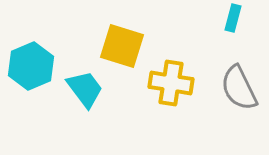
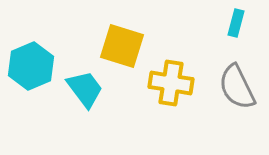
cyan rectangle: moved 3 px right, 5 px down
gray semicircle: moved 2 px left, 1 px up
